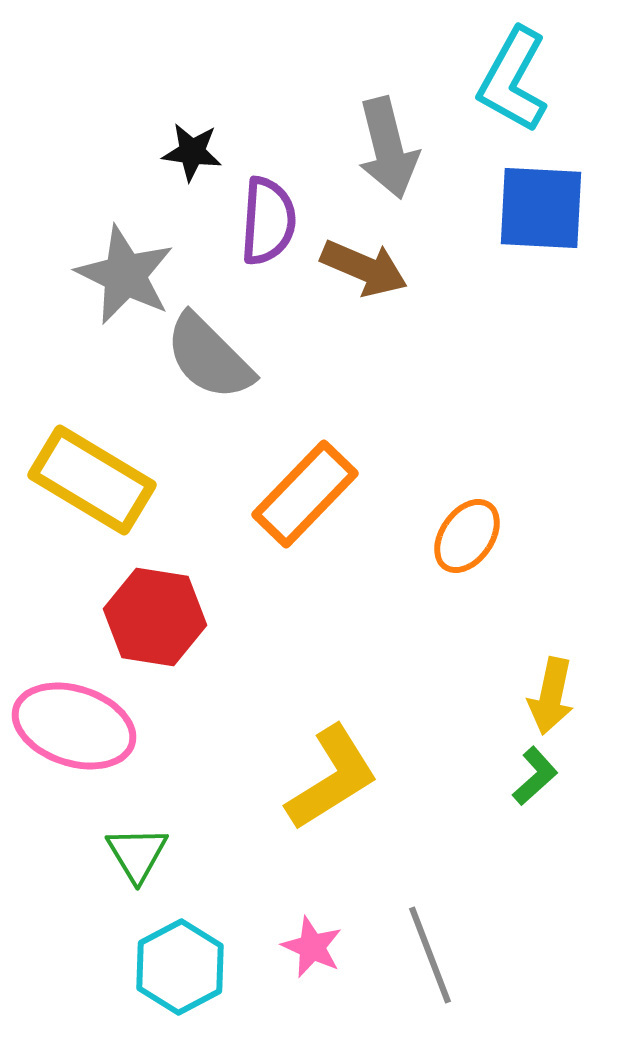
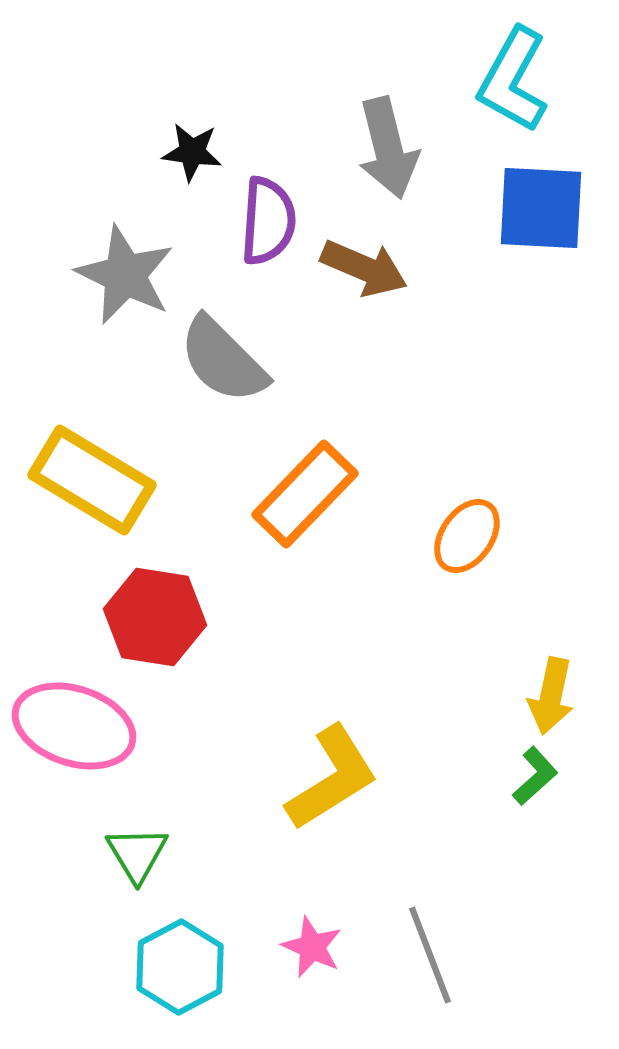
gray semicircle: moved 14 px right, 3 px down
